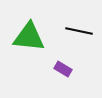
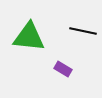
black line: moved 4 px right
